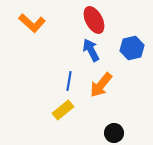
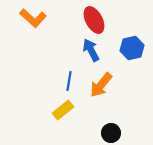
orange L-shape: moved 1 px right, 5 px up
black circle: moved 3 px left
